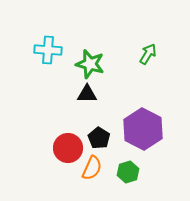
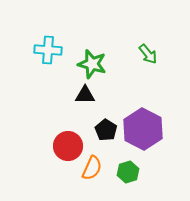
green arrow: rotated 110 degrees clockwise
green star: moved 2 px right
black triangle: moved 2 px left, 1 px down
black pentagon: moved 7 px right, 8 px up
red circle: moved 2 px up
